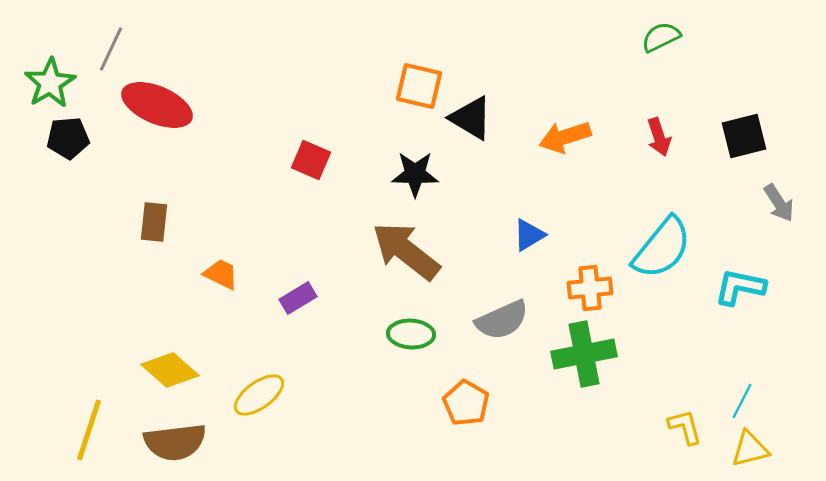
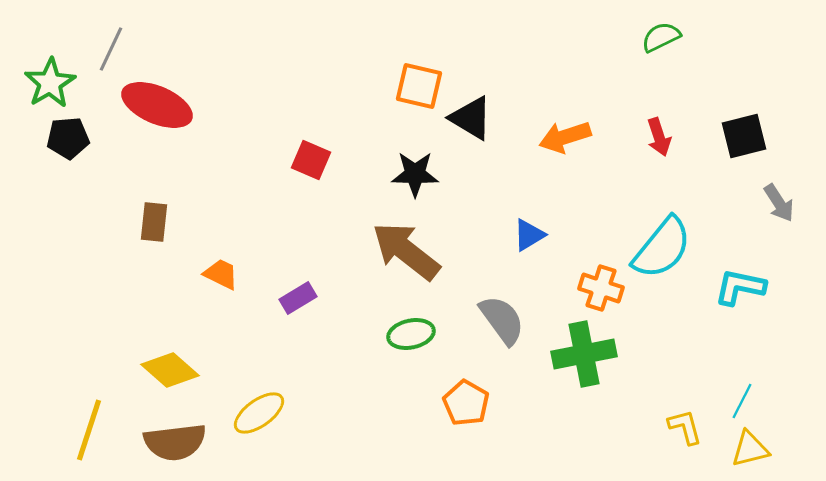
orange cross: moved 11 px right; rotated 24 degrees clockwise
gray semicircle: rotated 102 degrees counterclockwise
green ellipse: rotated 15 degrees counterclockwise
yellow ellipse: moved 18 px down
